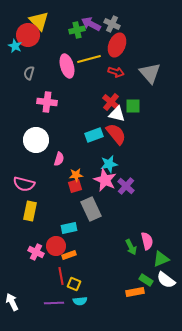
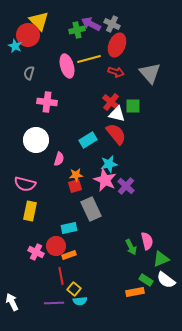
cyan rectangle at (94, 135): moved 6 px left, 5 px down; rotated 12 degrees counterclockwise
pink semicircle at (24, 184): moved 1 px right
yellow square at (74, 284): moved 5 px down; rotated 16 degrees clockwise
